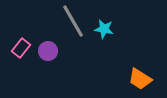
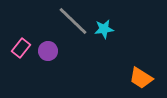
gray line: rotated 16 degrees counterclockwise
cyan star: rotated 18 degrees counterclockwise
orange trapezoid: moved 1 px right, 1 px up
